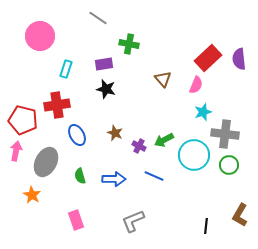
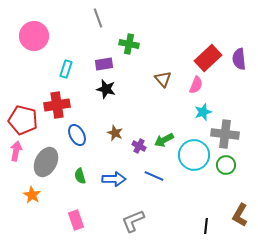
gray line: rotated 36 degrees clockwise
pink circle: moved 6 px left
green circle: moved 3 px left
